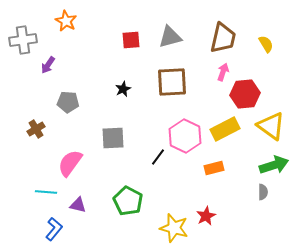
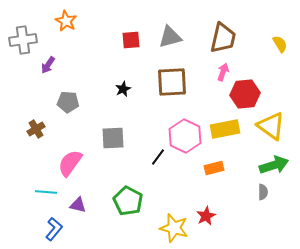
yellow semicircle: moved 14 px right
yellow rectangle: rotated 16 degrees clockwise
